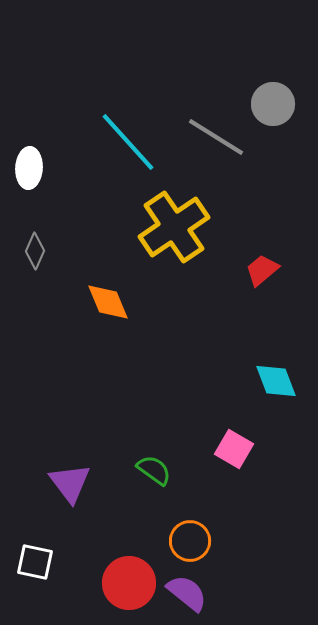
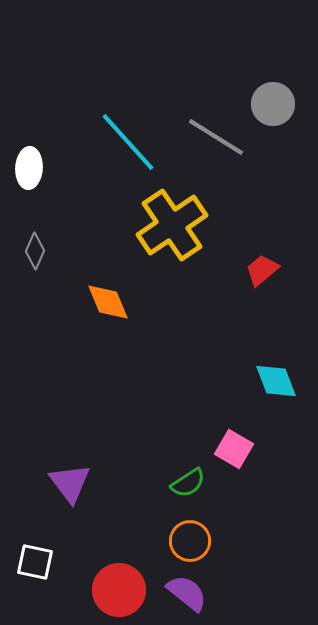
yellow cross: moved 2 px left, 2 px up
green semicircle: moved 34 px right, 13 px down; rotated 111 degrees clockwise
red circle: moved 10 px left, 7 px down
